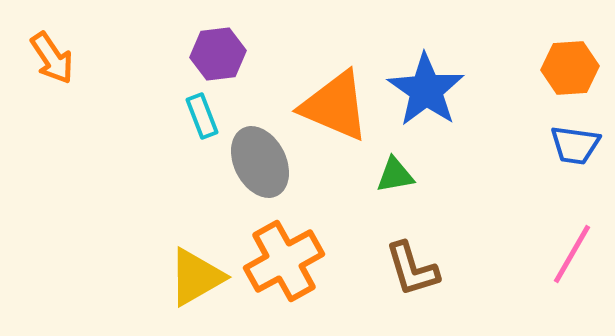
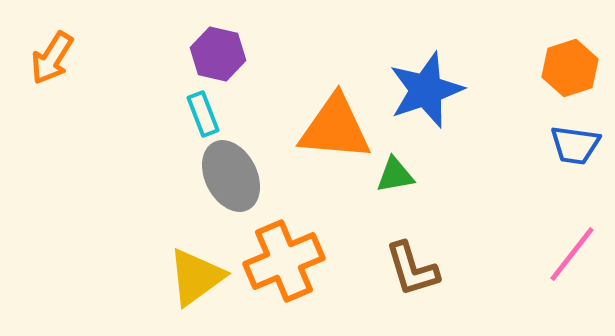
purple hexagon: rotated 20 degrees clockwise
orange arrow: rotated 66 degrees clockwise
orange hexagon: rotated 14 degrees counterclockwise
blue star: rotated 18 degrees clockwise
orange triangle: moved 22 px down; rotated 18 degrees counterclockwise
cyan rectangle: moved 1 px right, 2 px up
gray ellipse: moved 29 px left, 14 px down
pink line: rotated 8 degrees clockwise
orange cross: rotated 6 degrees clockwise
yellow triangle: rotated 6 degrees counterclockwise
